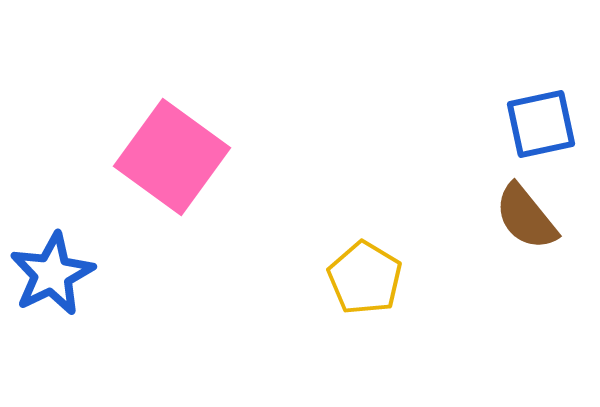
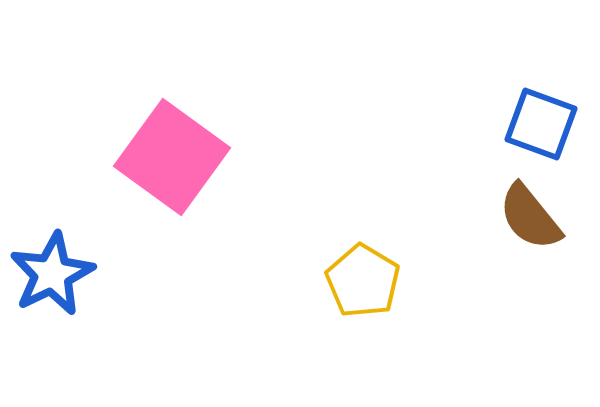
blue square: rotated 32 degrees clockwise
brown semicircle: moved 4 px right
yellow pentagon: moved 2 px left, 3 px down
